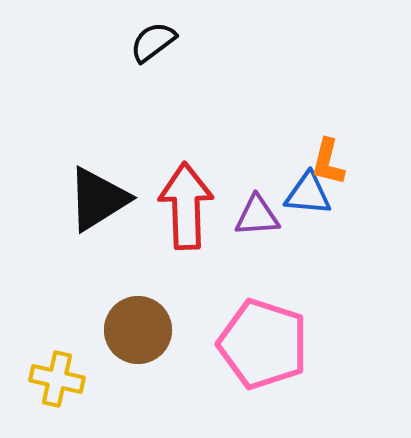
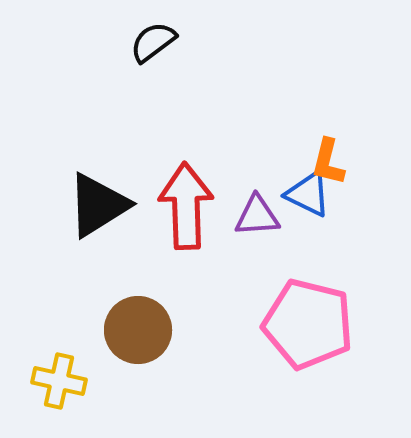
blue triangle: rotated 21 degrees clockwise
black triangle: moved 6 px down
pink pentagon: moved 45 px right, 20 px up; rotated 4 degrees counterclockwise
yellow cross: moved 2 px right, 2 px down
